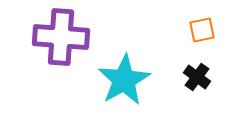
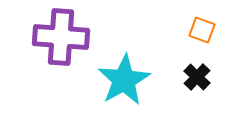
orange square: rotated 32 degrees clockwise
black cross: rotated 8 degrees clockwise
